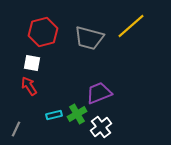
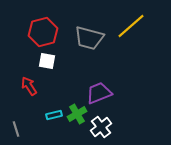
white square: moved 15 px right, 2 px up
gray line: rotated 42 degrees counterclockwise
